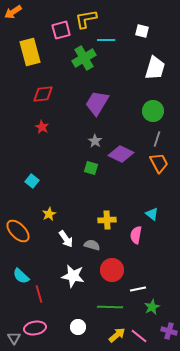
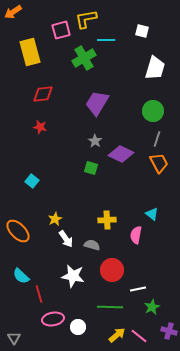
red star: moved 2 px left; rotated 16 degrees counterclockwise
yellow star: moved 6 px right, 5 px down
pink ellipse: moved 18 px right, 9 px up
